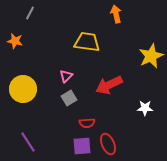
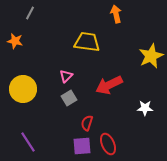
red semicircle: rotated 112 degrees clockwise
